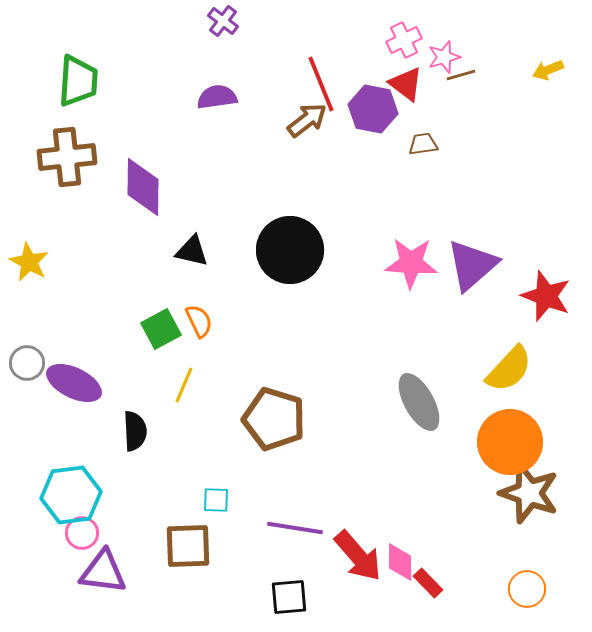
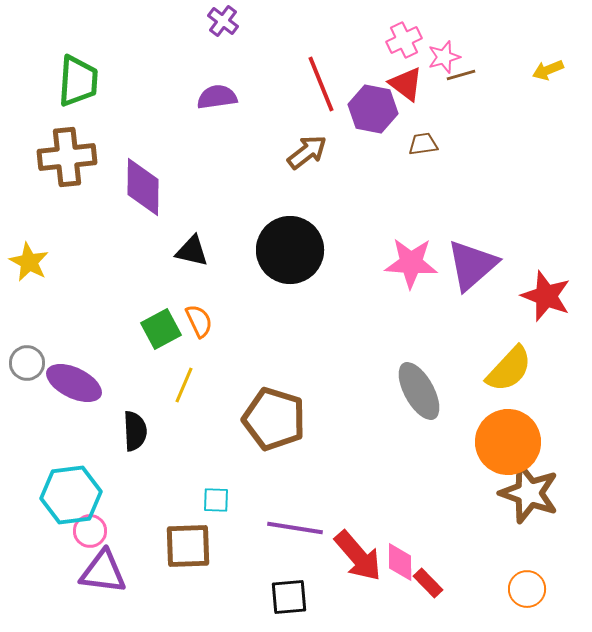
brown arrow at (307, 120): moved 32 px down
gray ellipse at (419, 402): moved 11 px up
orange circle at (510, 442): moved 2 px left
pink circle at (82, 533): moved 8 px right, 2 px up
